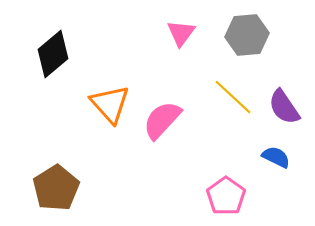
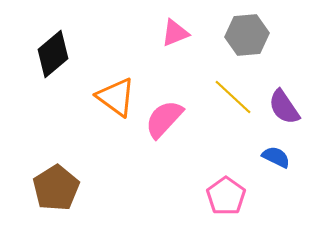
pink triangle: moved 6 px left; rotated 32 degrees clockwise
orange triangle: moved 6 px right, 7 px up; rotated 12 degrees counterclockwise
pink semicircle: moved 2 px right, 1 px up
